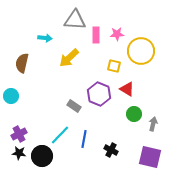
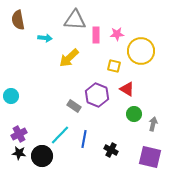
brown semicircle: moved 4 px left, 43 px up; rotated 24 degrees counterclockwise
purple hexagon: moved 2 px left, 1 px down
